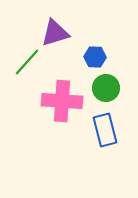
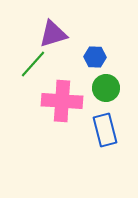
purple triangle: moved 2 px left, 1 px down
green line: moved 6 px right, 2 px down
